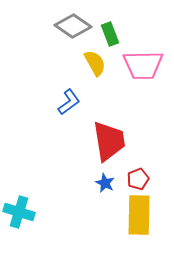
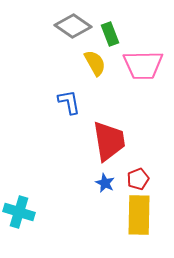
blue L-shape: rotated 64 degrees counterclockwise
